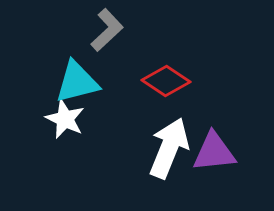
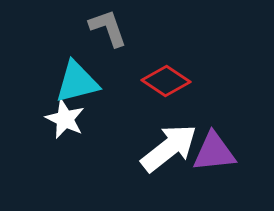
gray L-shape: moved 1 px right, 2 px up; rotated 66 degrees counterclockwise
white arrow: rotated 30 degrees clockwise
